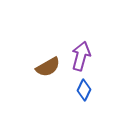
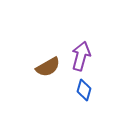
blue diamond: rotated 10 degrees counterclockwise
